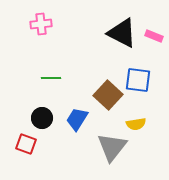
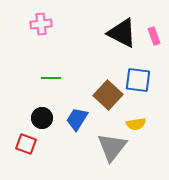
pink rectangle: rotated 48 degrees clockwise
